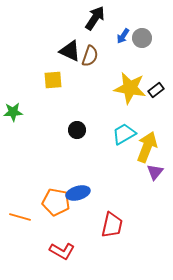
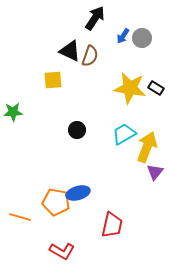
black rectangle: moved 2 px up; rotated 70 degrees clockwise
